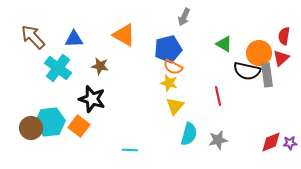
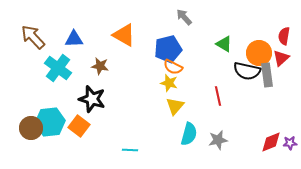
gray arrow: rotated 114 degrees clockwise
